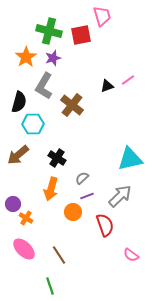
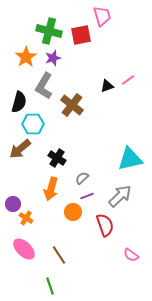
brown arrow: moved 2 px right, 6 px up
